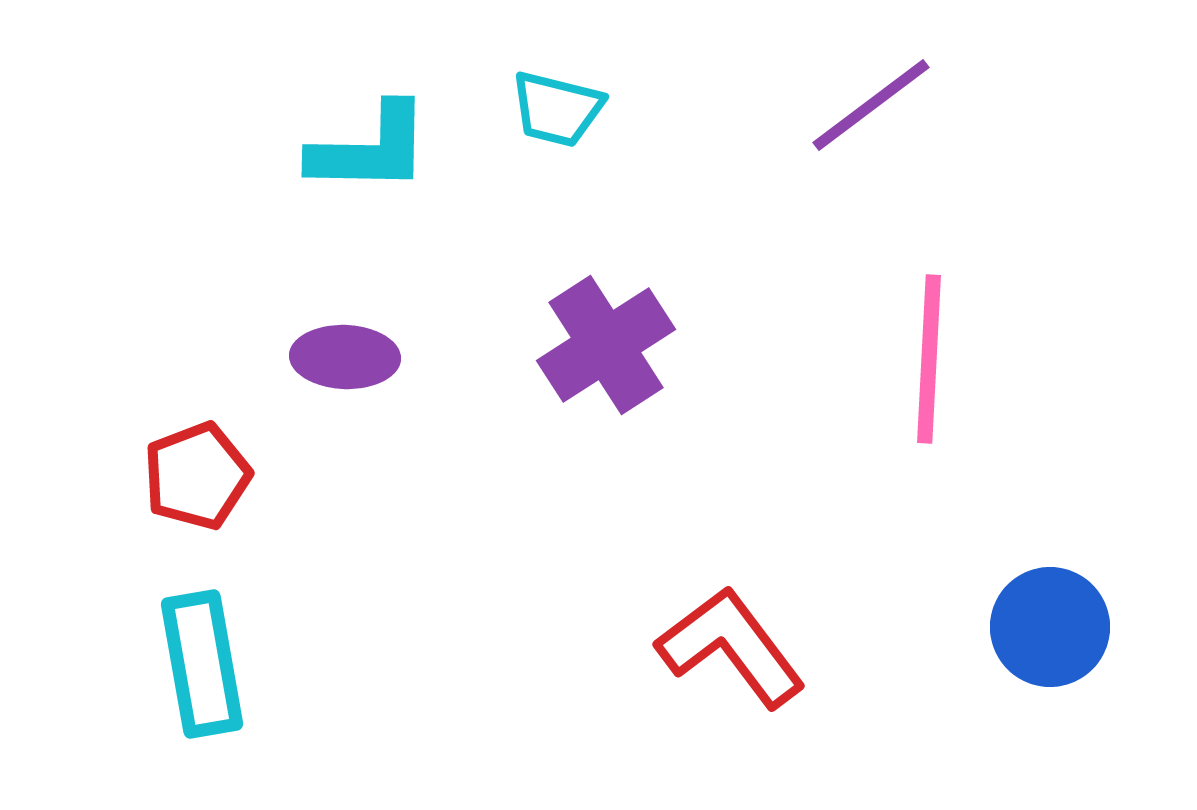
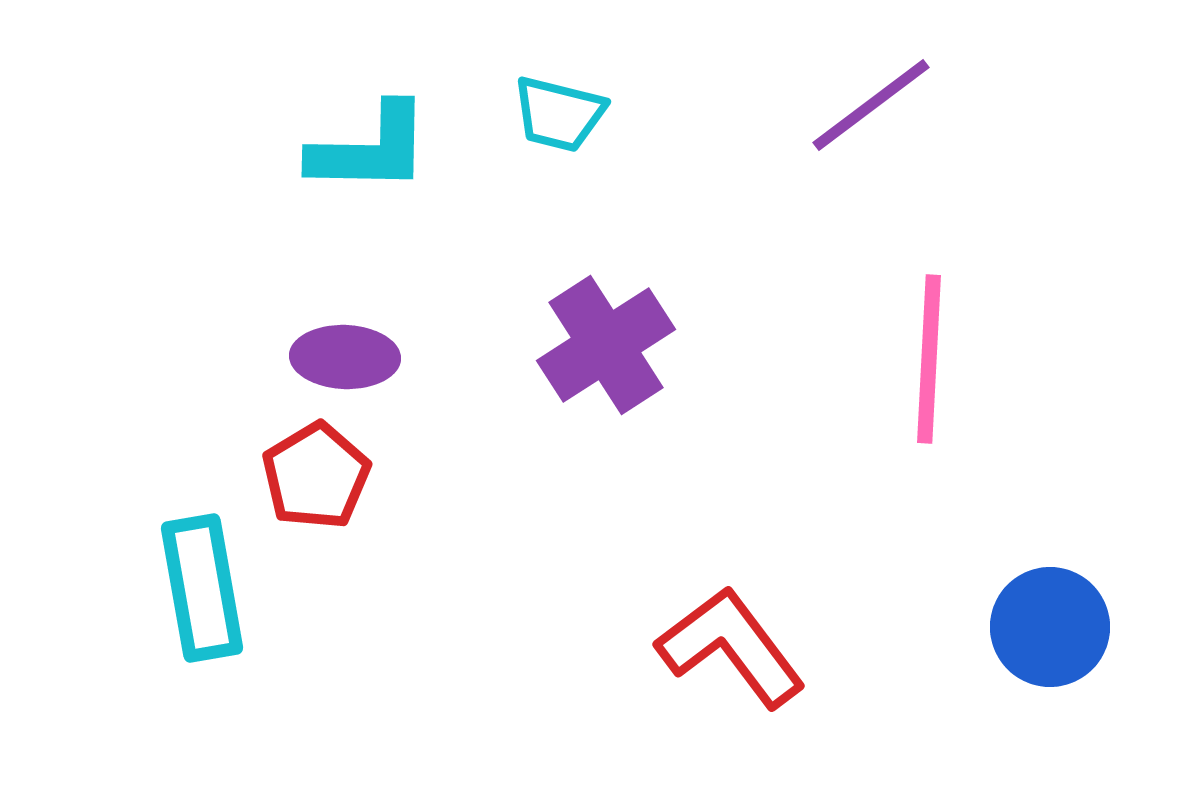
cyan trapezoid: moved 2 px right, 5 px down
red pentagon: moved 119 px right; rotated 10 degrees counterclockwise
cyan rectangle: moved 76 px up
